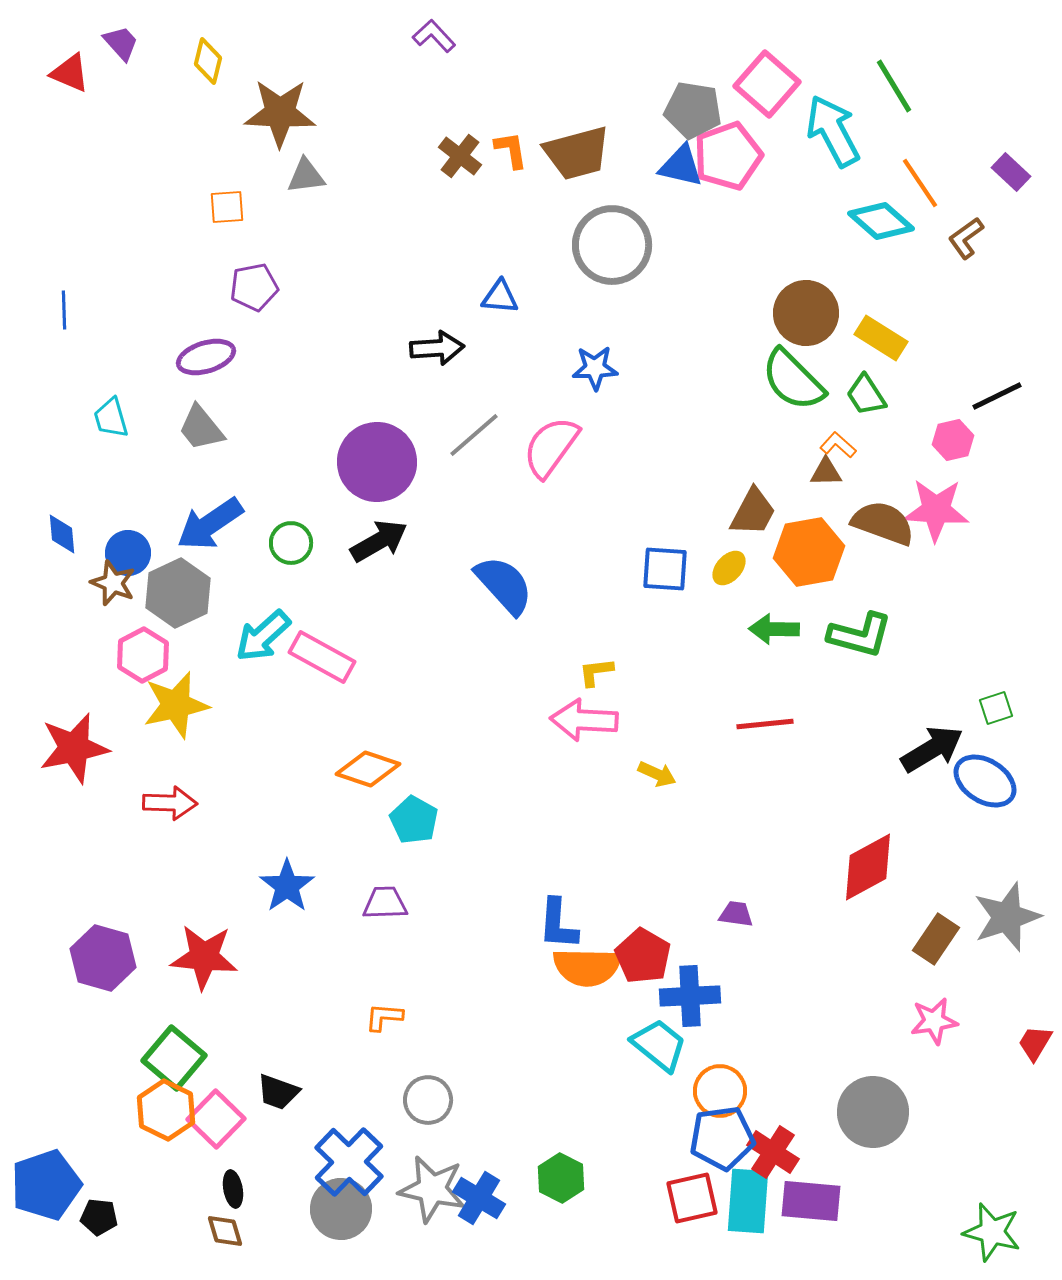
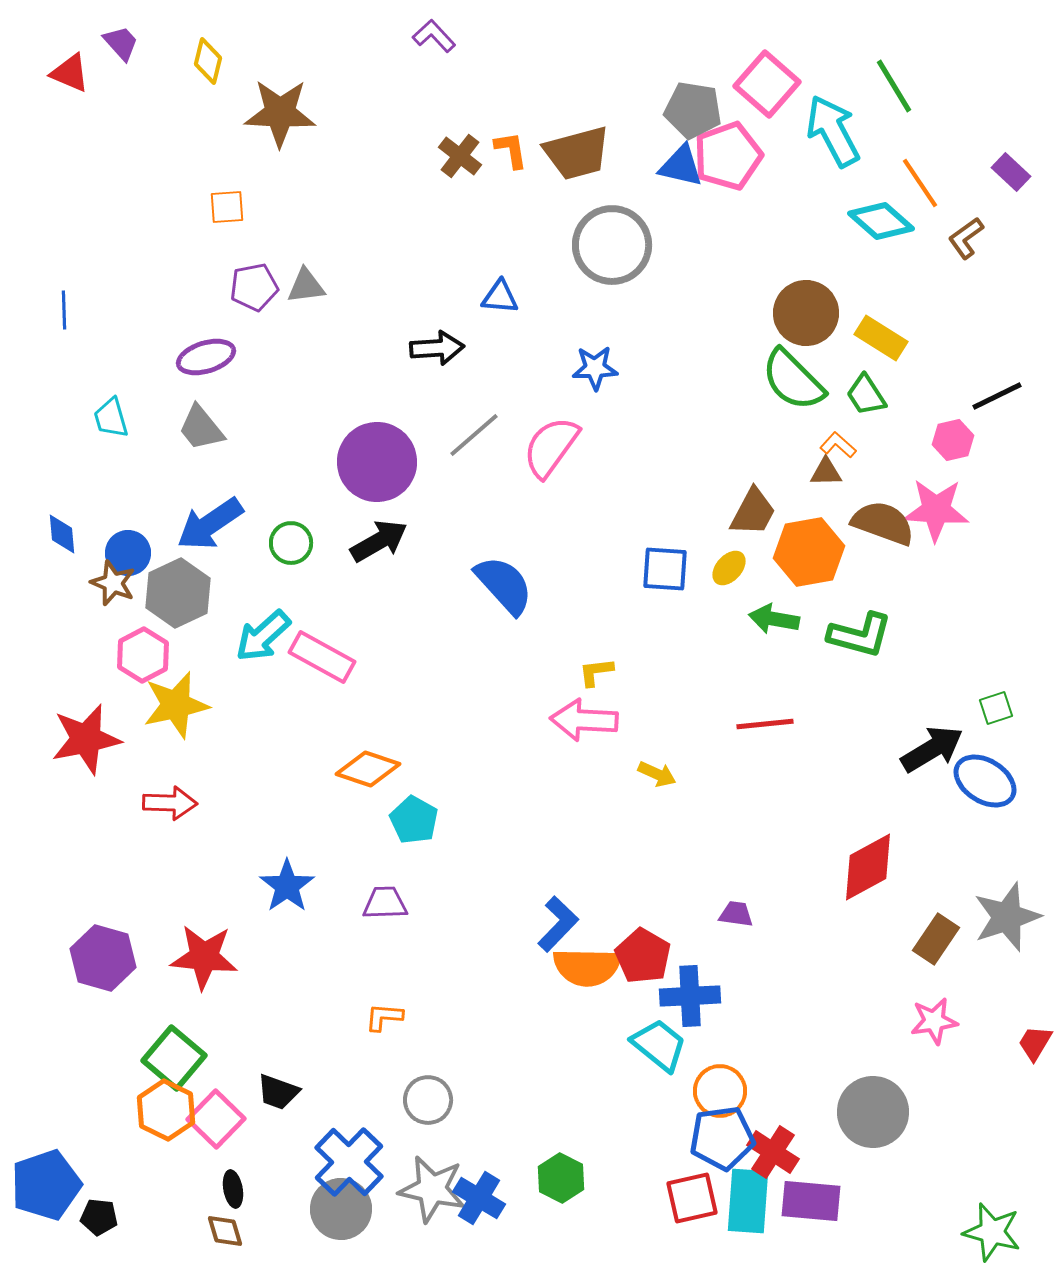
gray triangle at (306, 176): moved 110 px down
green arrow at (774, 629): moved 10 px up; rotated 9 degrees clockwise
red star at (74, 748): moved 12 px right, 9 px up
blue L-shape at (558, 924): rotated 140 degrees counterclockwise
